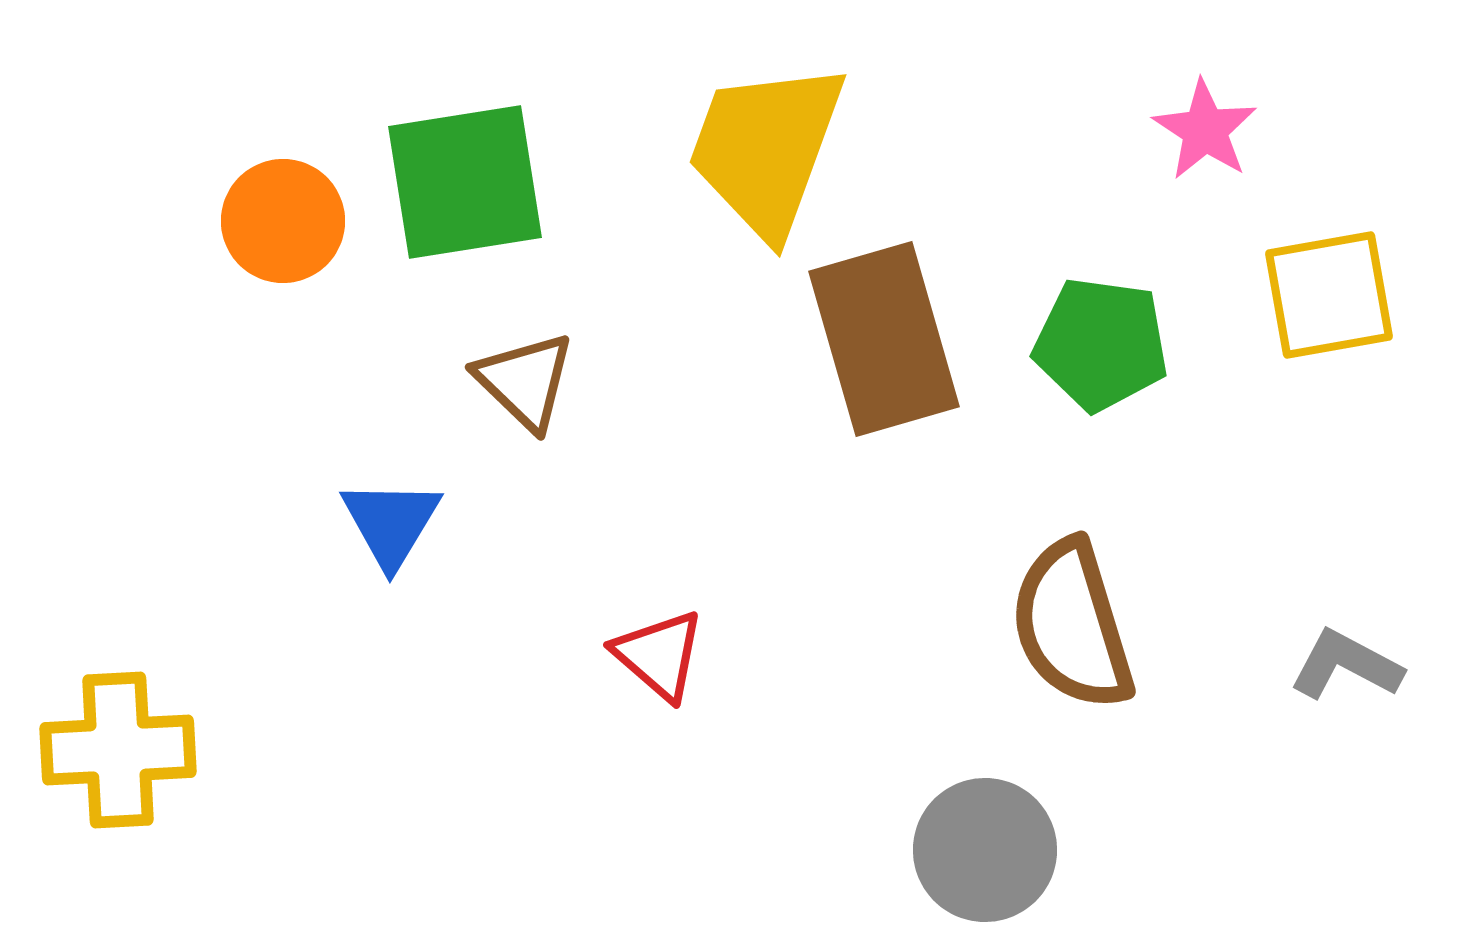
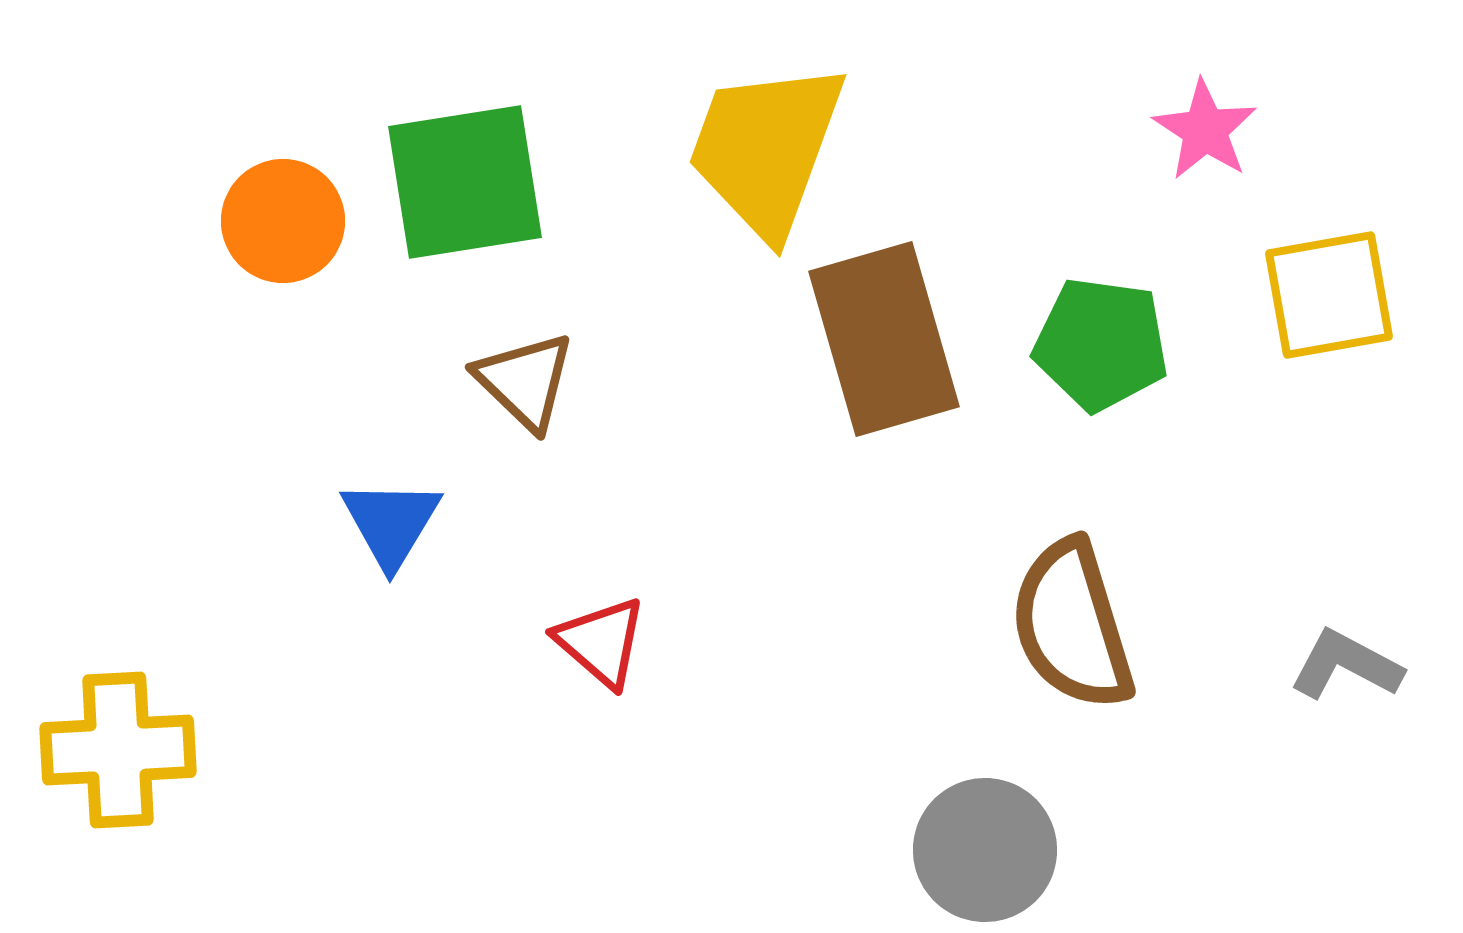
red triangle: moved 58 px left, 13 px up
